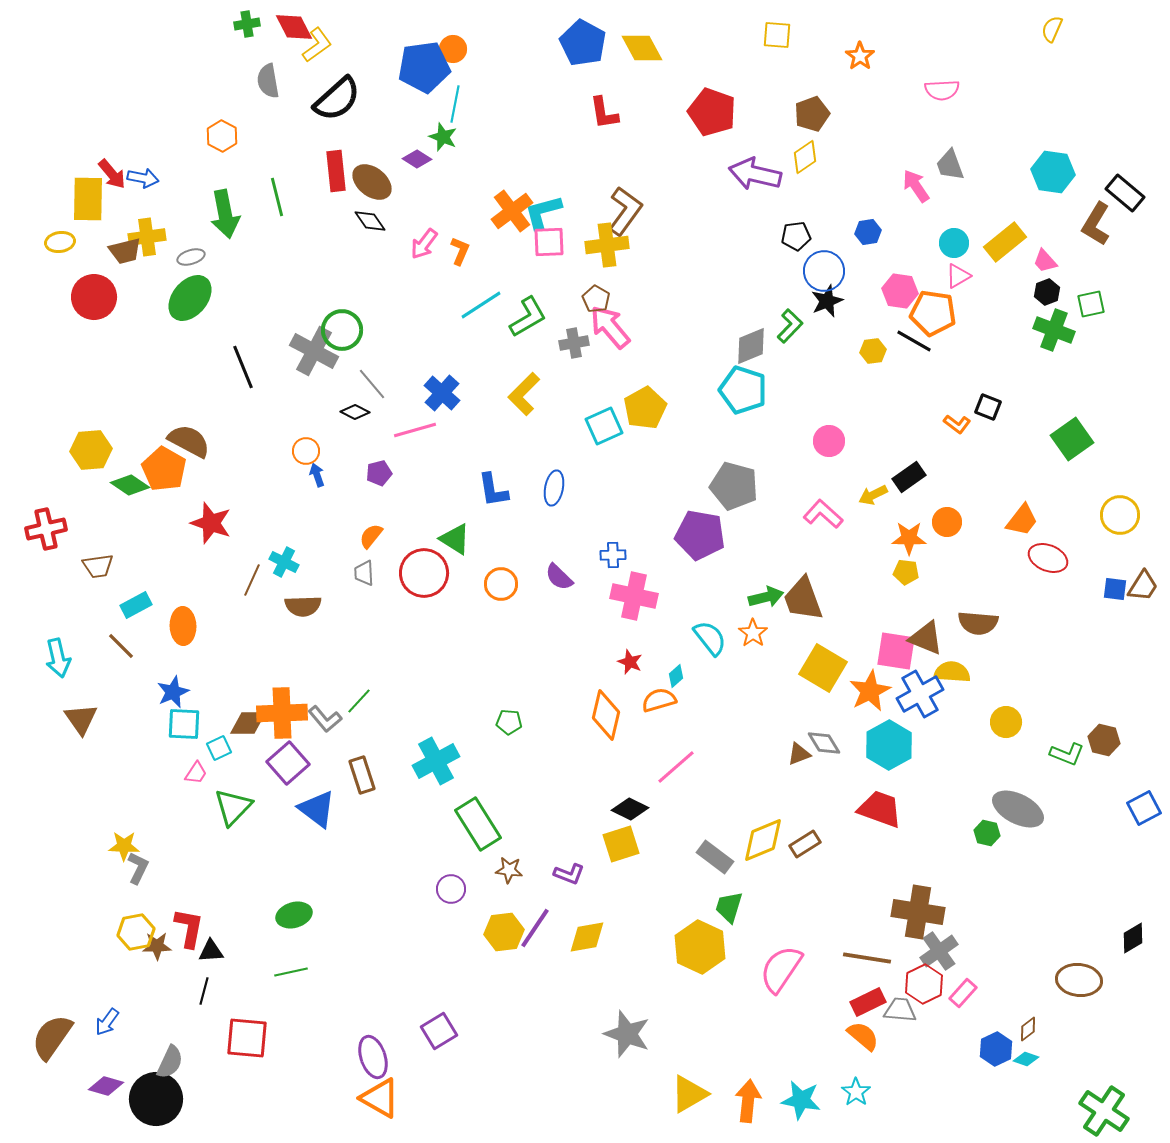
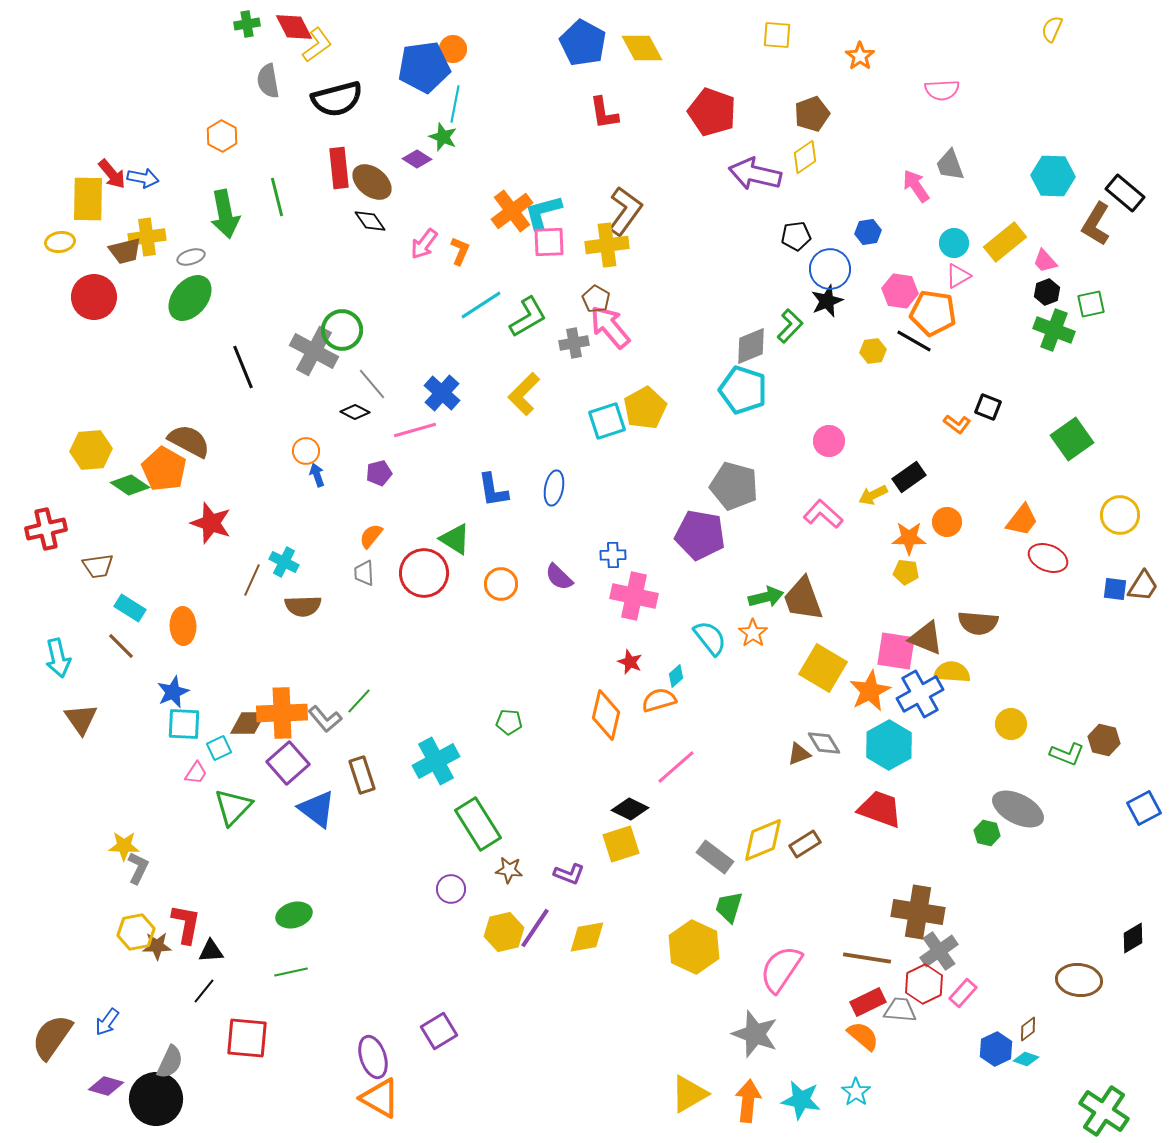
black semicircle at (337, 99): rotated 27 degrees clockwise
red rectangle at (336, 171): moved 3 px right, 3 px up
cyan hexagon at (1053, 172): moved 4 px down; rotated 6 degrees counterclockwise
blue circle at (824, 271): moved 6 px right, 2 px up
cyan square at (604, 426): moved 3 px right, 5 px up; rotated 6 degrees clockwise
cyan rectangle at (136, 605): moved 6 px left, 3 px down; rotated 60 degrees clockwise
yellow circle at (1006, 722): moved 5 px right, 2 px down
red L-shape at (189, 928): moved 3 px left, 4 px up
yellow hexagon at (504, 932): rotated 6 degrees counterclockwise
yellow hexagon at (700, 947): moved 6 px left
black line at (204, 991): rotated 24 degrees clockwise
gray star at (627, 1034): moved 128 px right
